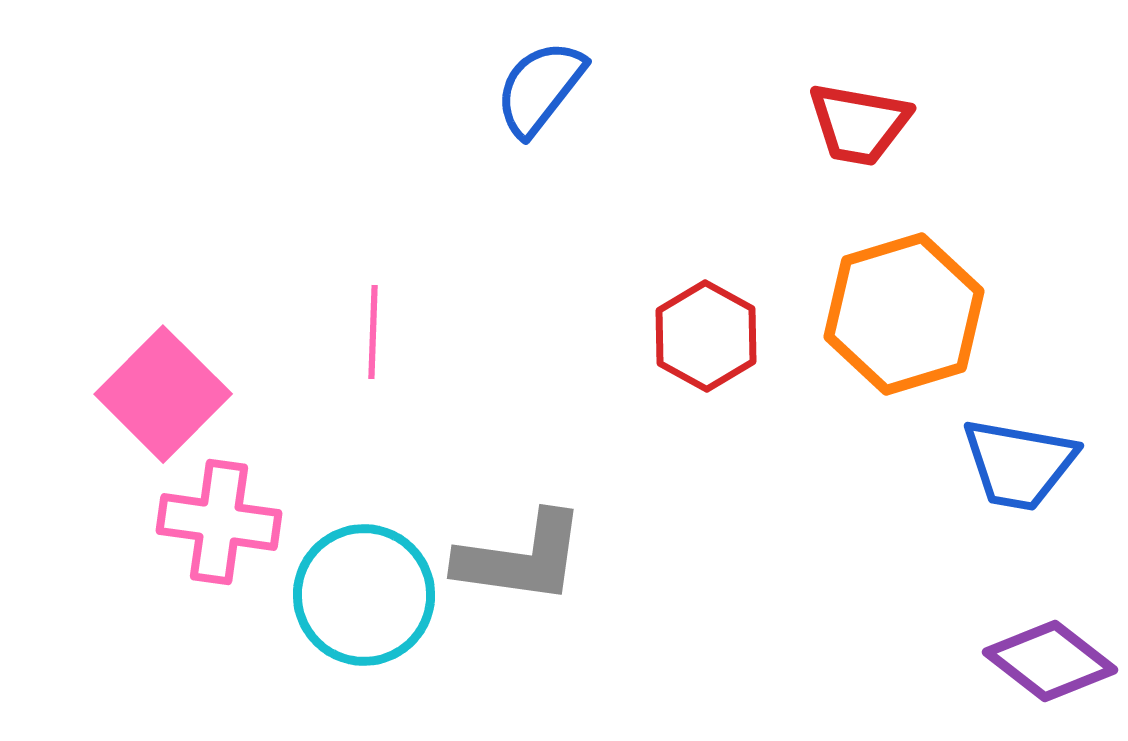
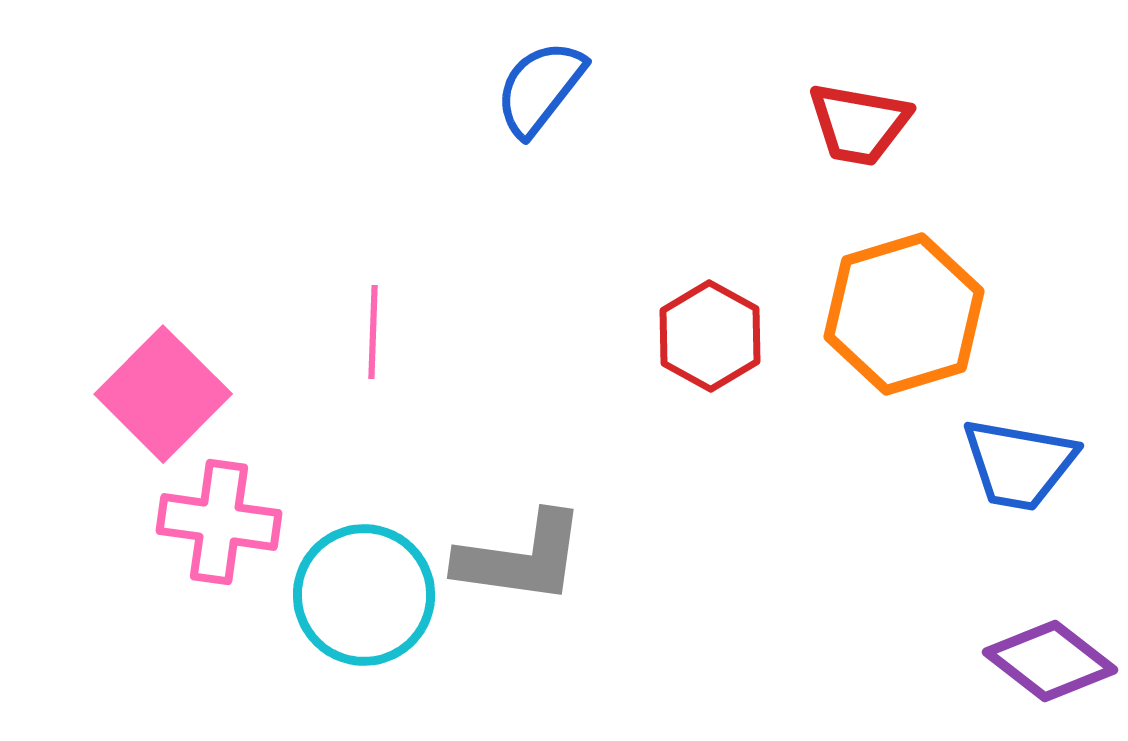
red hexagon: moved 4 px right
